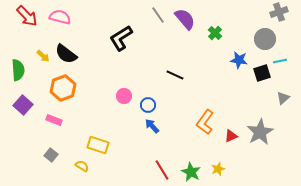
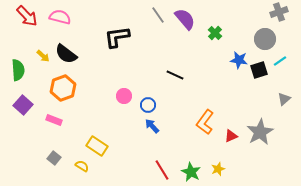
black L-shape: moved 4 px left, 1 px up; rotated 24 degrees clockwise
cyan line: rotated 24 degrees counterclockwise
black square: moved 3 px left, 3 px up
gray triangle: moved 1 px right, 1 px down
yellow rectangle: moved 1 px left, 1 px down; rotated 15 degrees clockwise
gray square: moved 3 px right, 3 px down
